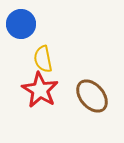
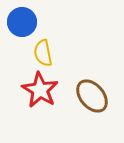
blue circle: moved 1 px right, 2 px up
yellow semicircle: moved 6 px up
